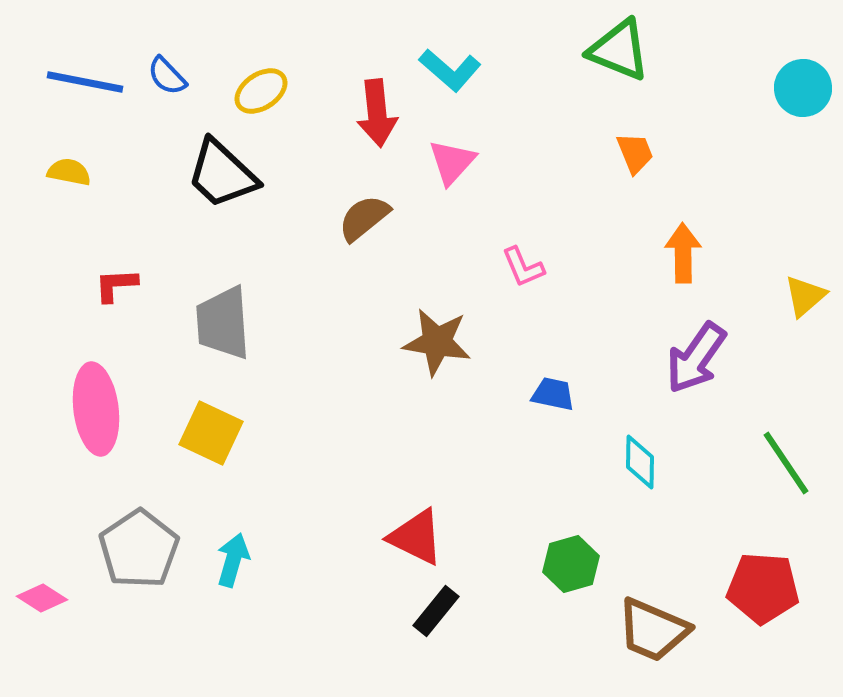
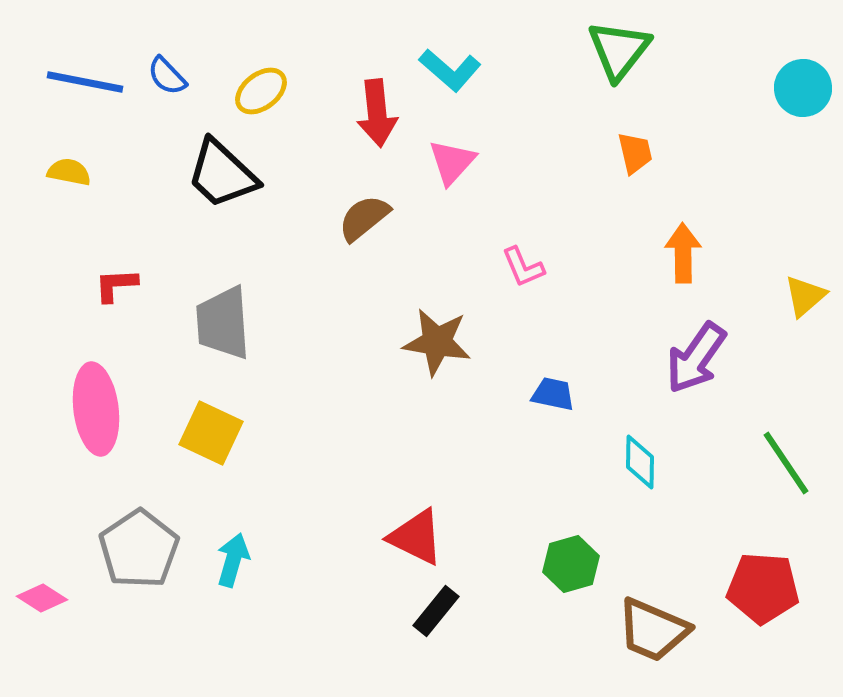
green triangle: rotated 46 degrees clockwise
yellow ellipse: rotated 4 degrees counterclockwise
orange trapezoid: rotated 9 degrees clockwise
